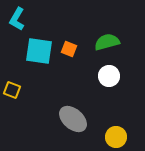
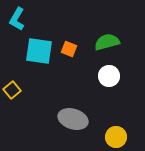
yellow square: rotated 30 degrees clockwise
gray ellipse: rotated 24 degrees counterclockwise
